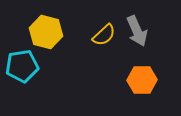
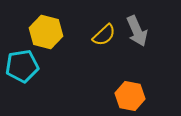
orange hexagon: moved 12 px left, 16 px down; rotated 12 degrees clockwise
